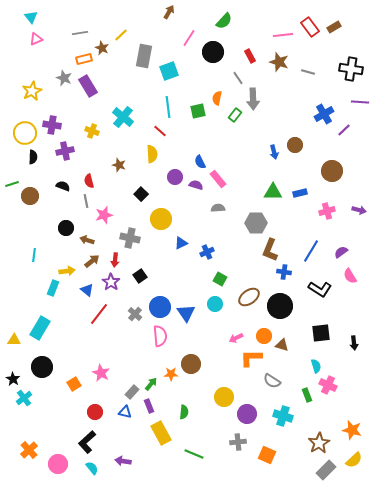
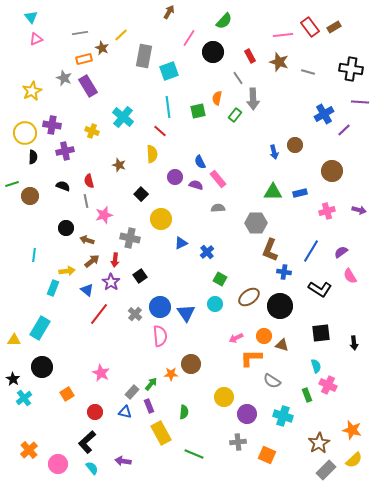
blue cross at (207, 252): rotated 16 degrees counterclockwise
orange square at (74, 384): moved 7 px left, 10 px down
